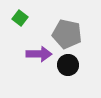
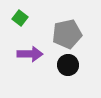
gray pentagon: rotated 24 degrees counterclockwise
purple arrow: moved 9 px left
